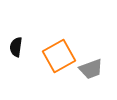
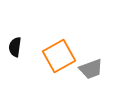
black semicircle: moved 1 px left
